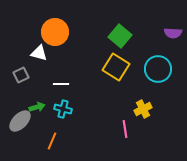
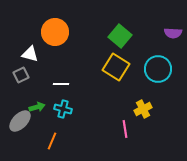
white triangle: moved 9 px left, 1 px down
